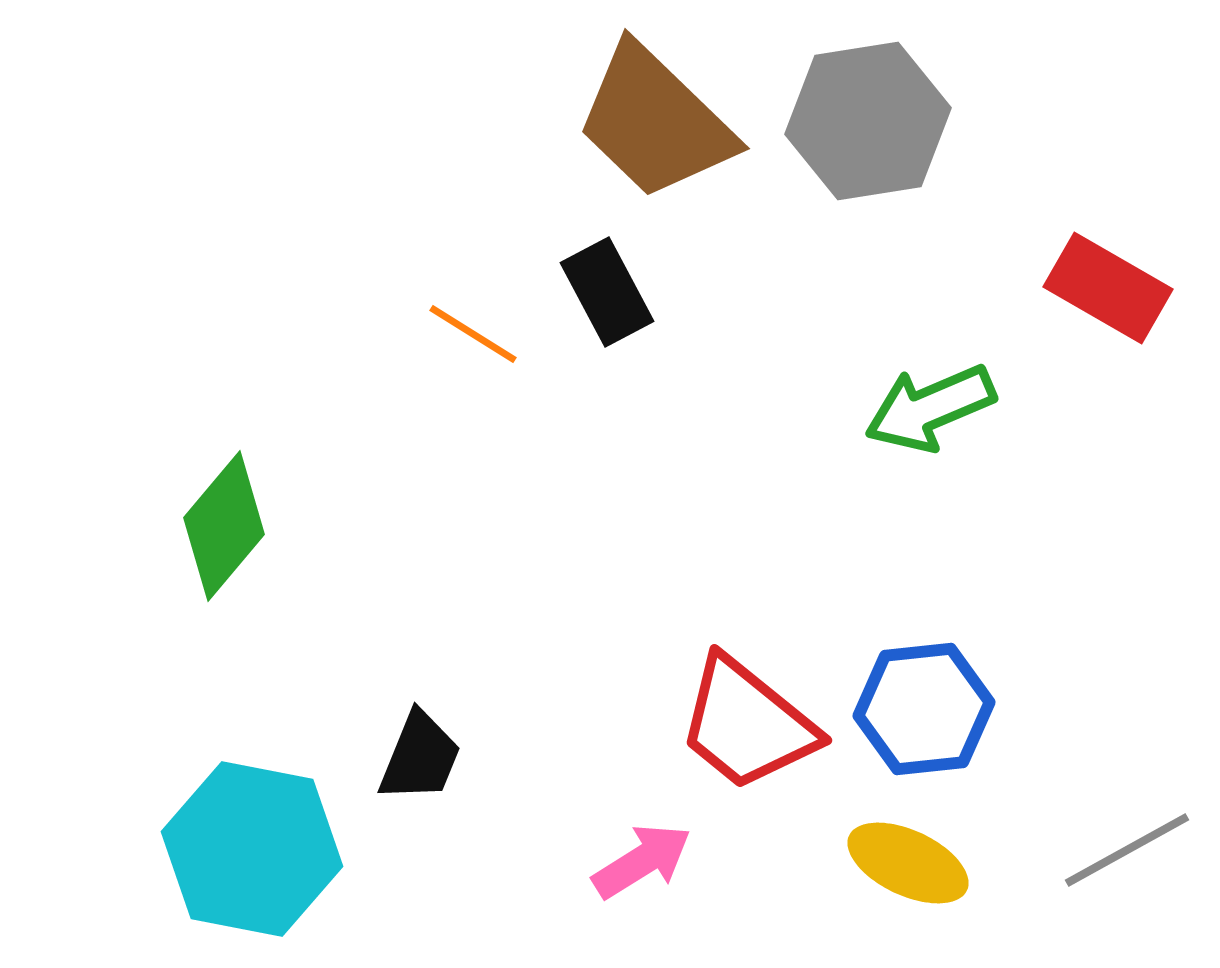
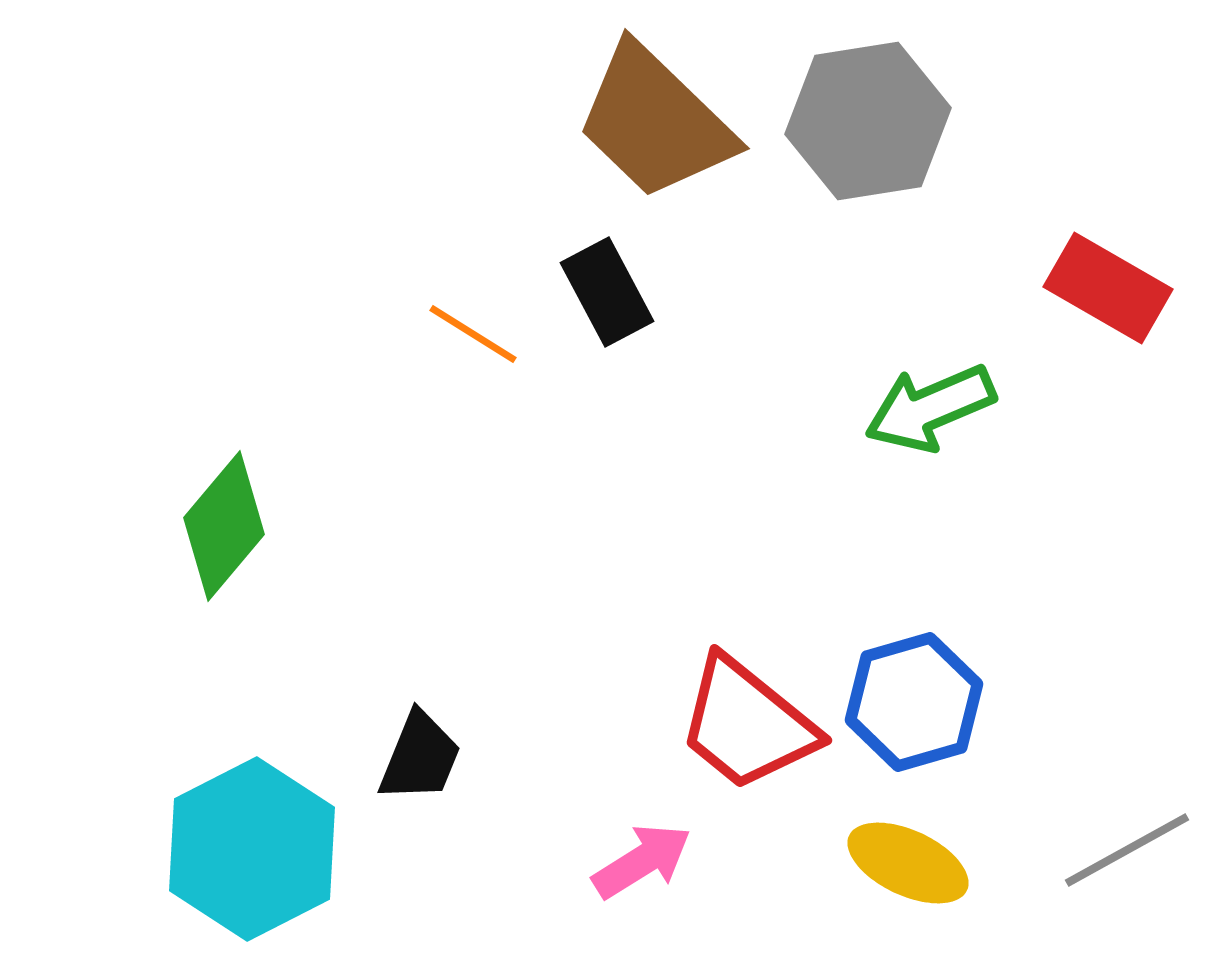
blue hexagon: moved 10 px left, 7 px up; rotated 10 degrees counterclockwise
cyan hexagon: rotated 22 degrees clockwise
